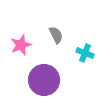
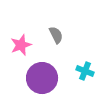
cyan cross: moved 18 px down
purple circle: moved 2 px left, 2 px up
